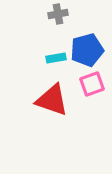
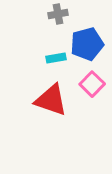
blue pentagon: moved 6 px up
pink square: rotated 25 degrees counterclockwise
red triangle: moved 1 px left
